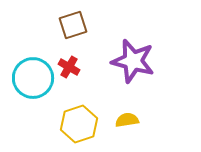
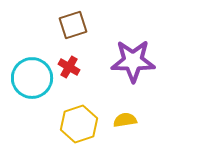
purple star: rotated 15 degrees counterclockwise
cyan circle: moved 1 px left
yellow semicircle: moved 2 px left
